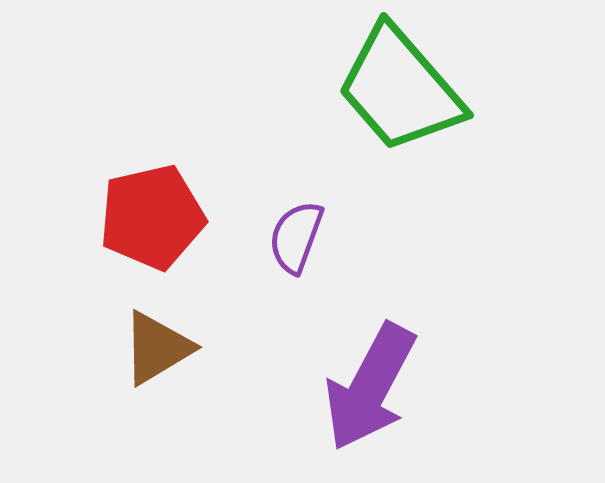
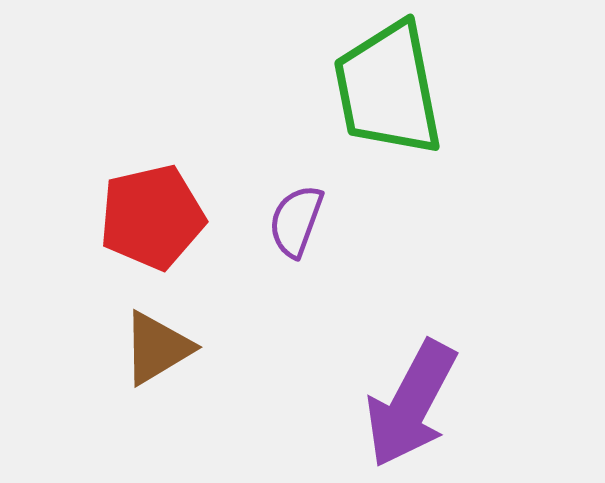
green trapezoid: moved 12 px left; rotated 30 degrees clockwise
purple semicircle: moved 16 px up
purple arrow: moved 41 px right, 17 px down
